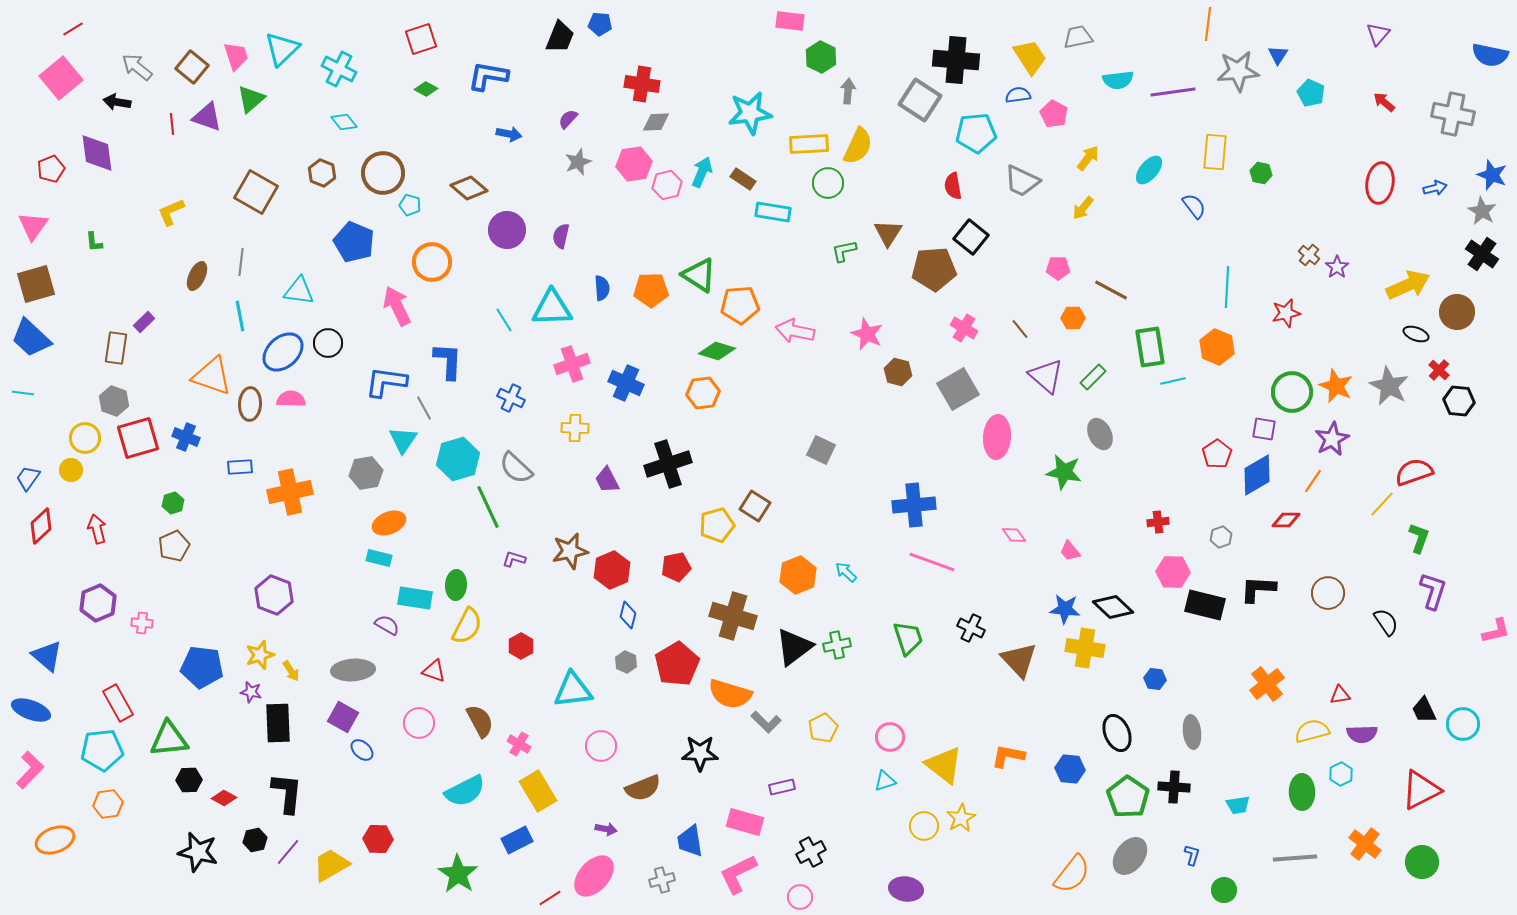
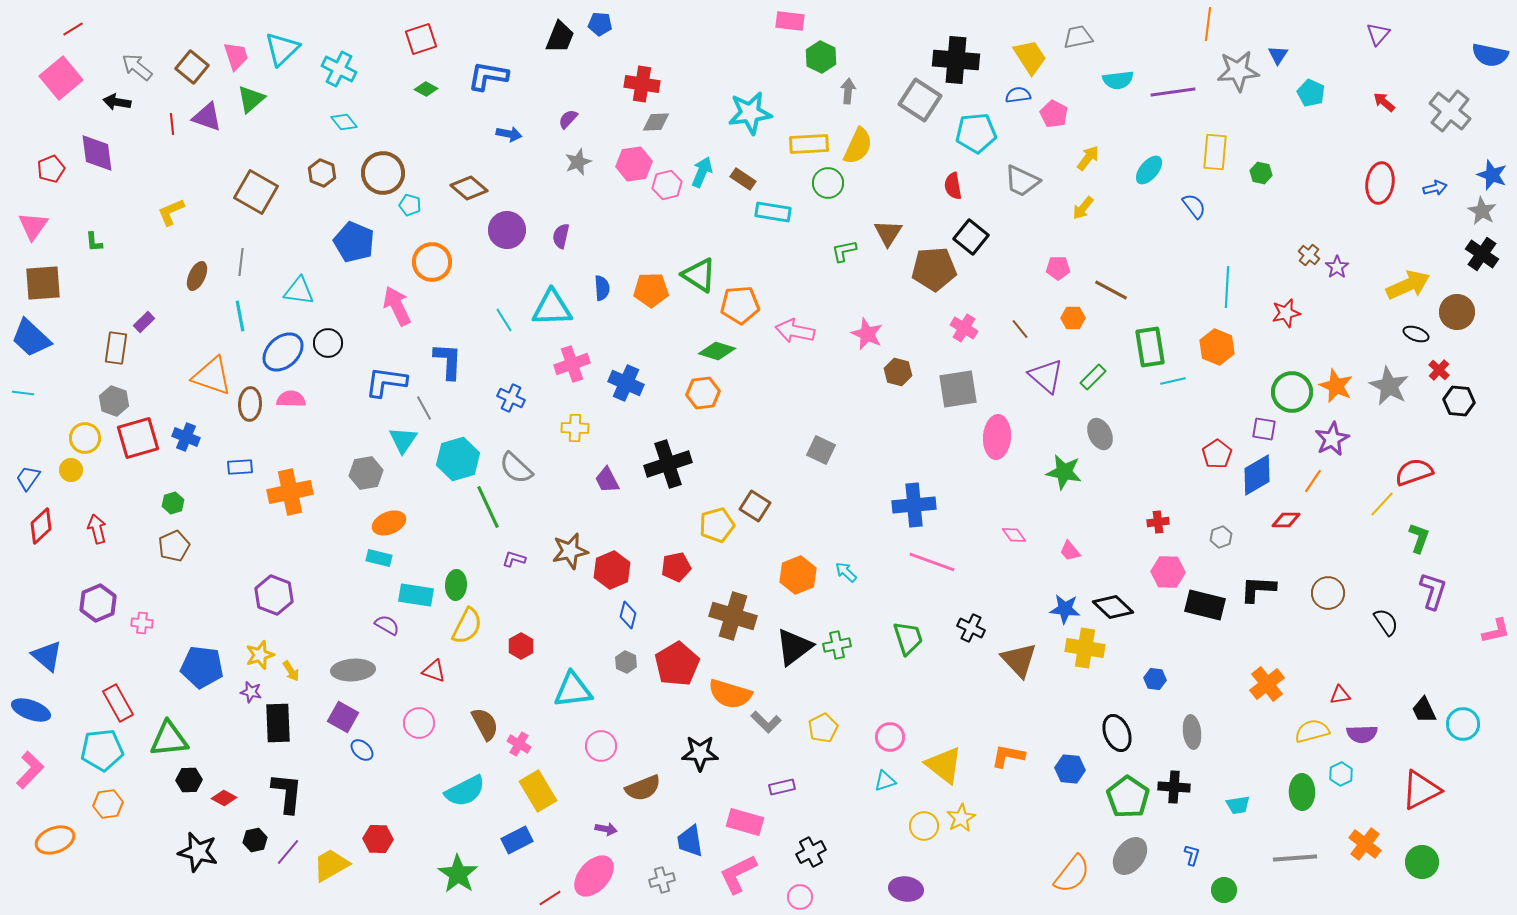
gray cross at (1453, 114): moved 3 px left, 3 px up; rotated 27 degrees clockwise
brown square at (36, 284): moved 7 px right, 1 px up; rotated 12 degrees clockwise
gray square at (958, 389): rotated 21 degrees clockwise
pink hexagon at (1173, 572): moved 5 px left
cyan rectangle at (415, 598): moved 1 px right, 3 px up
brown semicircle at (480, 721): moved 5 px right, 3 px down
